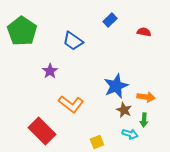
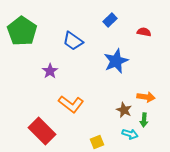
blue star: moved 25 px up
